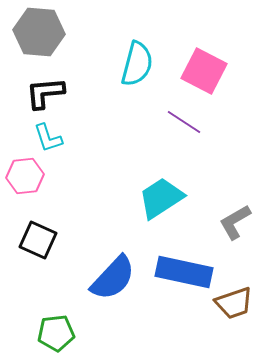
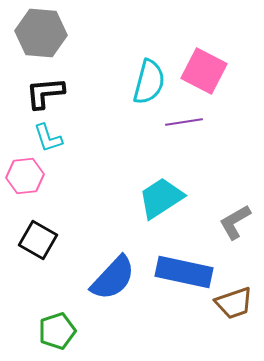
gray hexagon: moved 2 px right, 1 px down
cyan semicircle: moved 12 px right, 18 px down
purple line: rotated 42 degrees counterclockwise
black square: rotated 6 degrees clockwise
green pentagon: moved 1 px right, 2 px up; rotated 12 degrees counterclockwise
